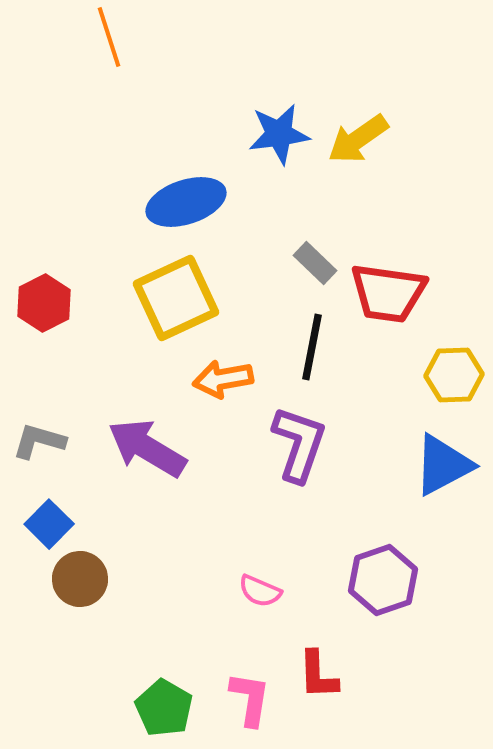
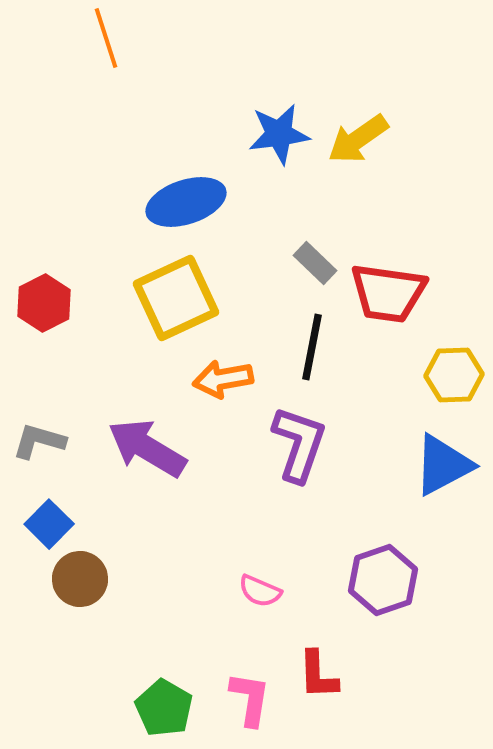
orange line: moved 3 px left, 1 px down
